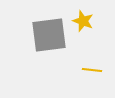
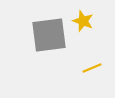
yellow line: moved 2 px up; rotated 30 degrees counterclockwise
